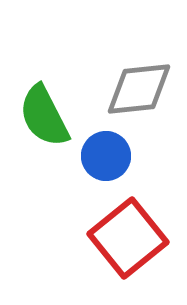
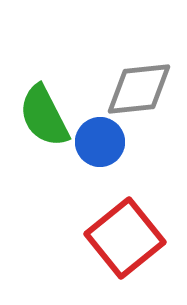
blue circle: moved 6 px left, 14 px up
red square: moved 3 px left
